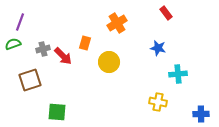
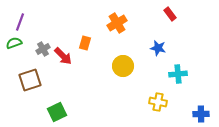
red rectangle: moved 4 px right, 1 px down
green semicircle: moved 1 px right, 1 px up
gray cross: rotated 16 degrees counterclockwise
yellow circle: moved 14 px right, 4 px down
green square: rotated 30 degrees counterclockwise
